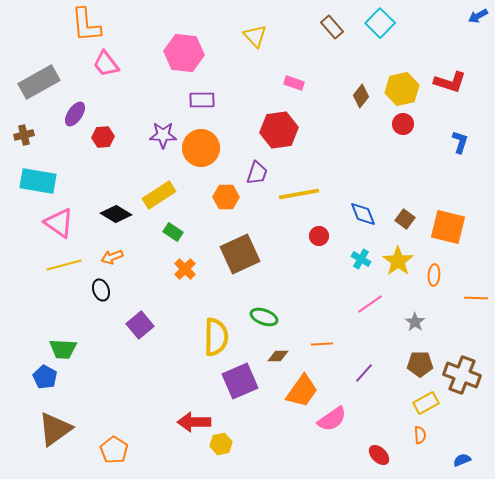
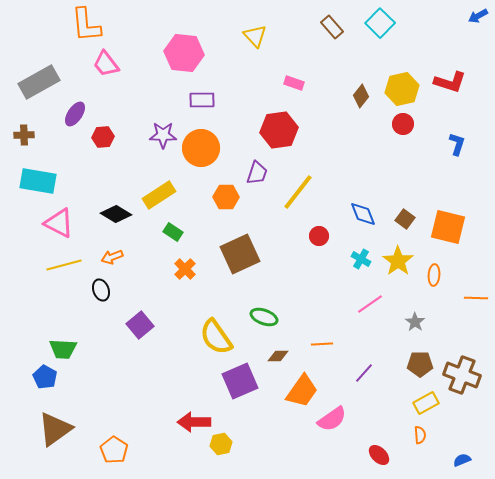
brown cross at (24, 135): rotated 12 degrees clockwise
blue L-shape at (460, 142): moved 3 px left, 2 px down
yellow line at (299, 194): moved 1 px left, 2 px up; rotated 42 degrees counterclockwise
pink triangle at (59, 223): rotated 8 degrees counterclockwise
yellow semicircle at (216, 337): rotated 144 degrees clockwise
